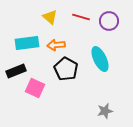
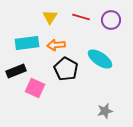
yellow triangle: rotated 21 degrees clockwise
purple circle: moved 2 px right, 1 px up
cyan ellipse: rotated 30 degrees counterclockwise
